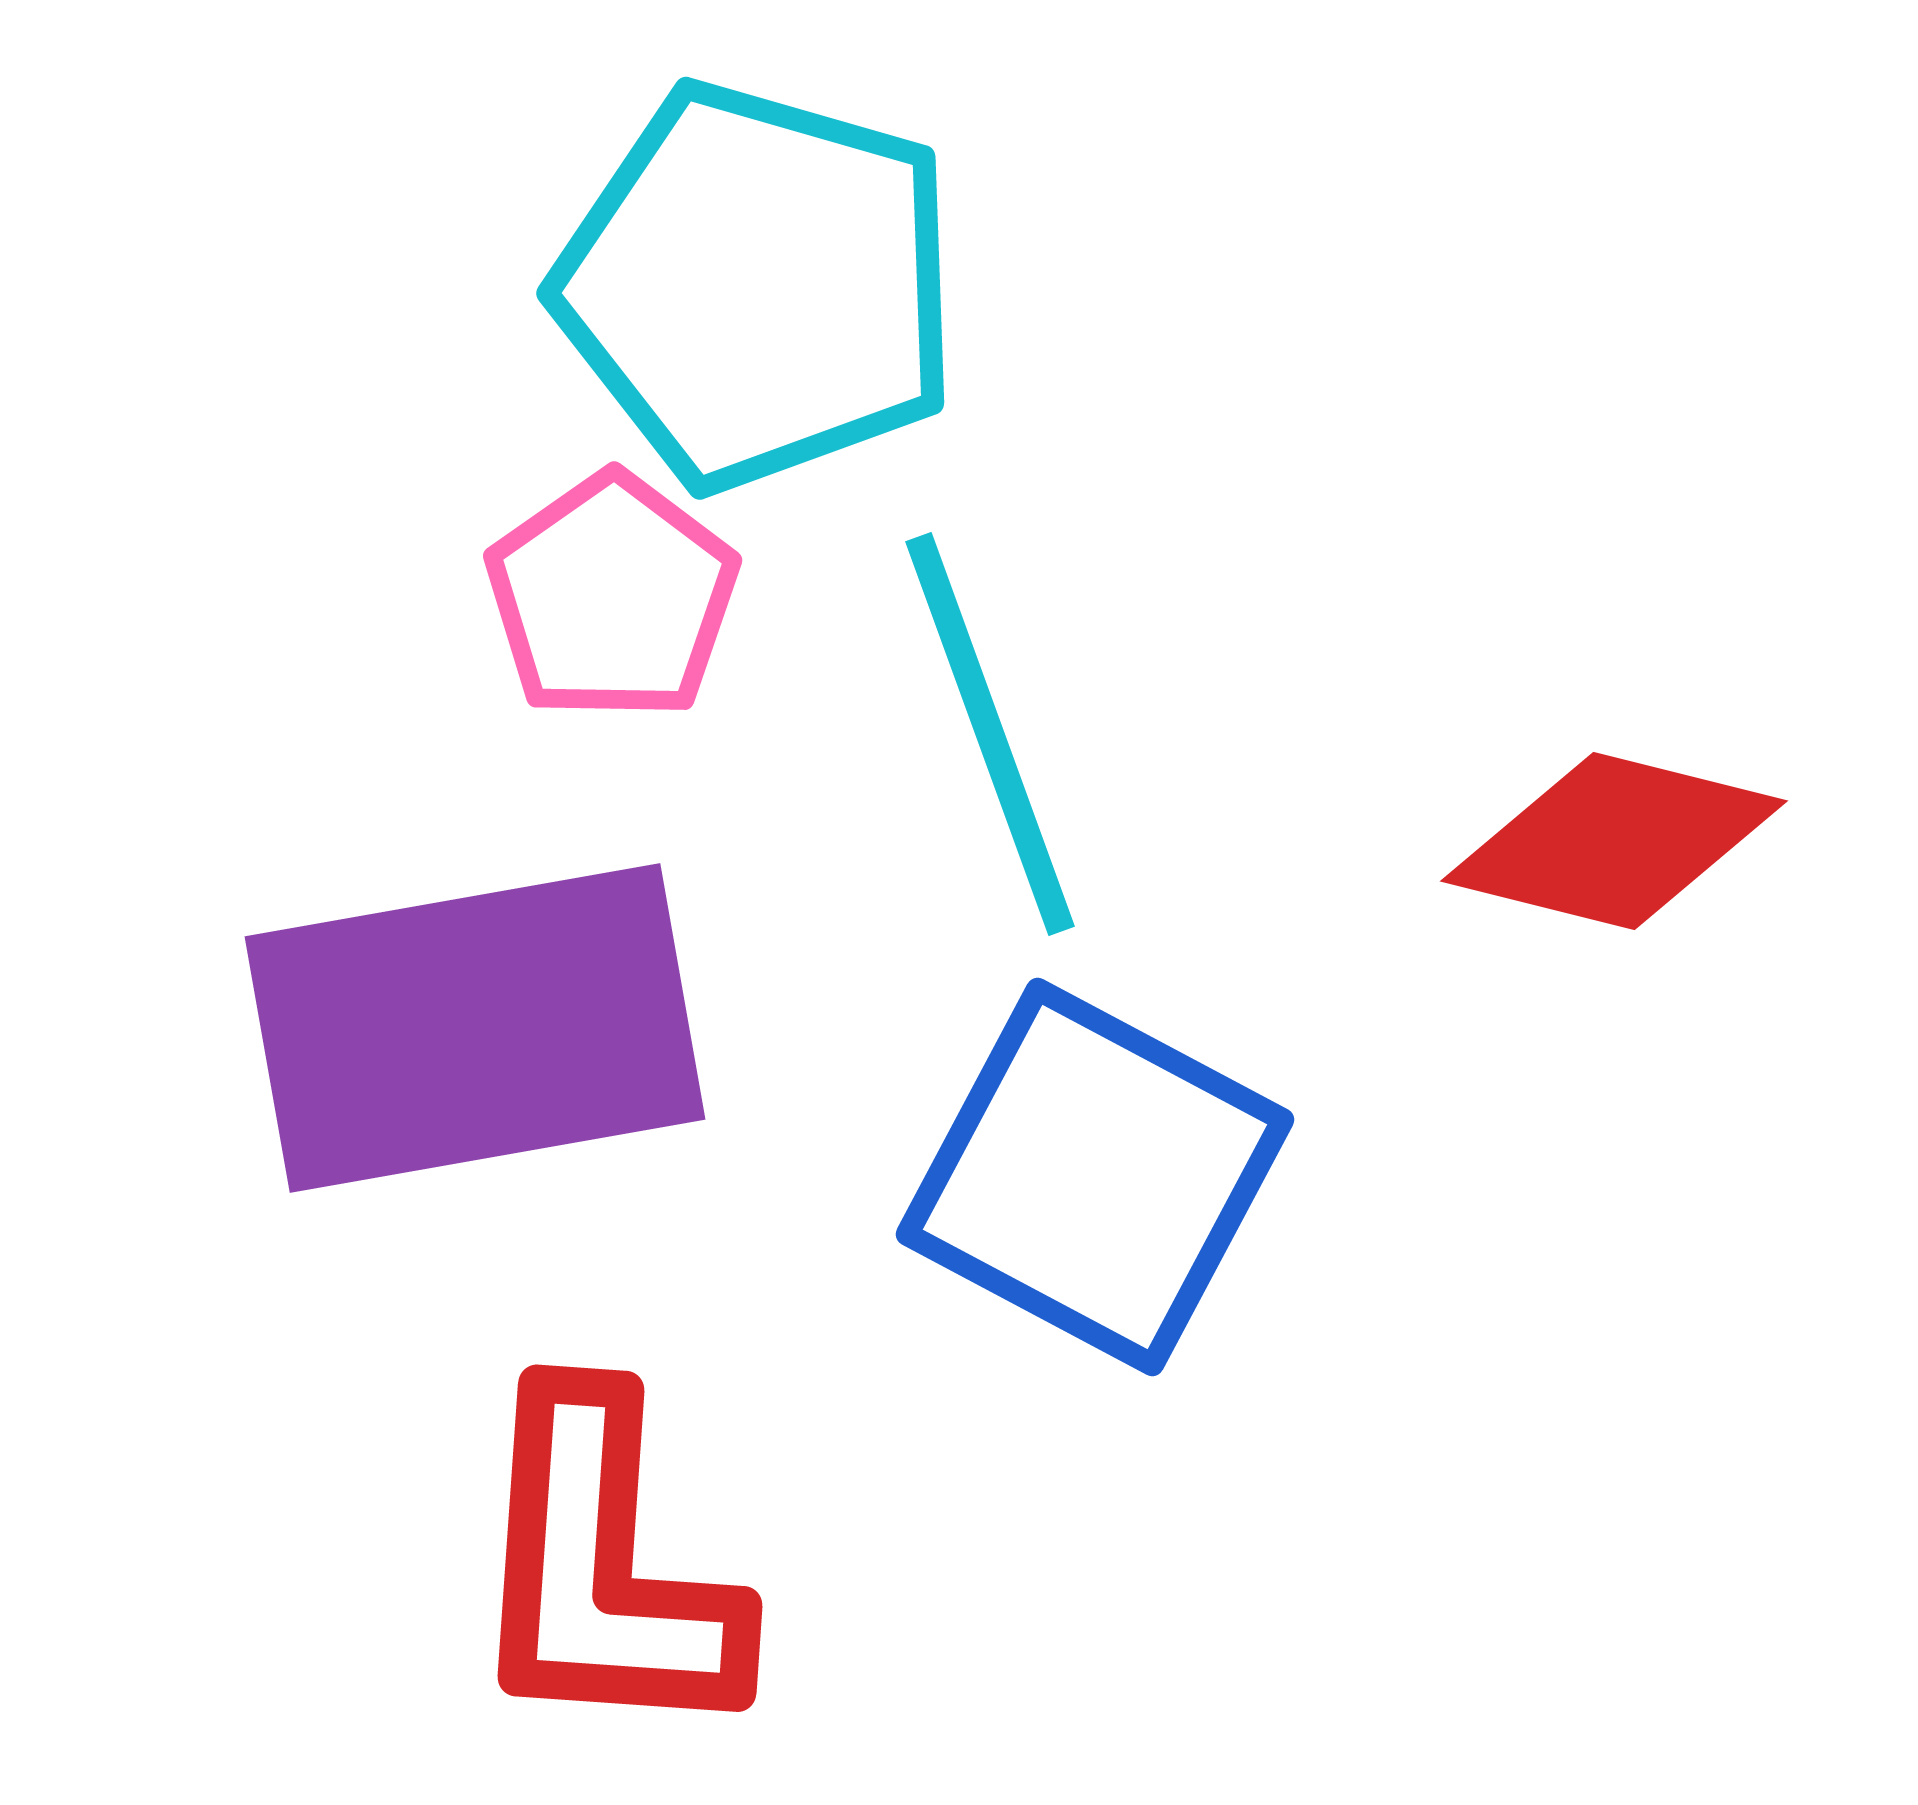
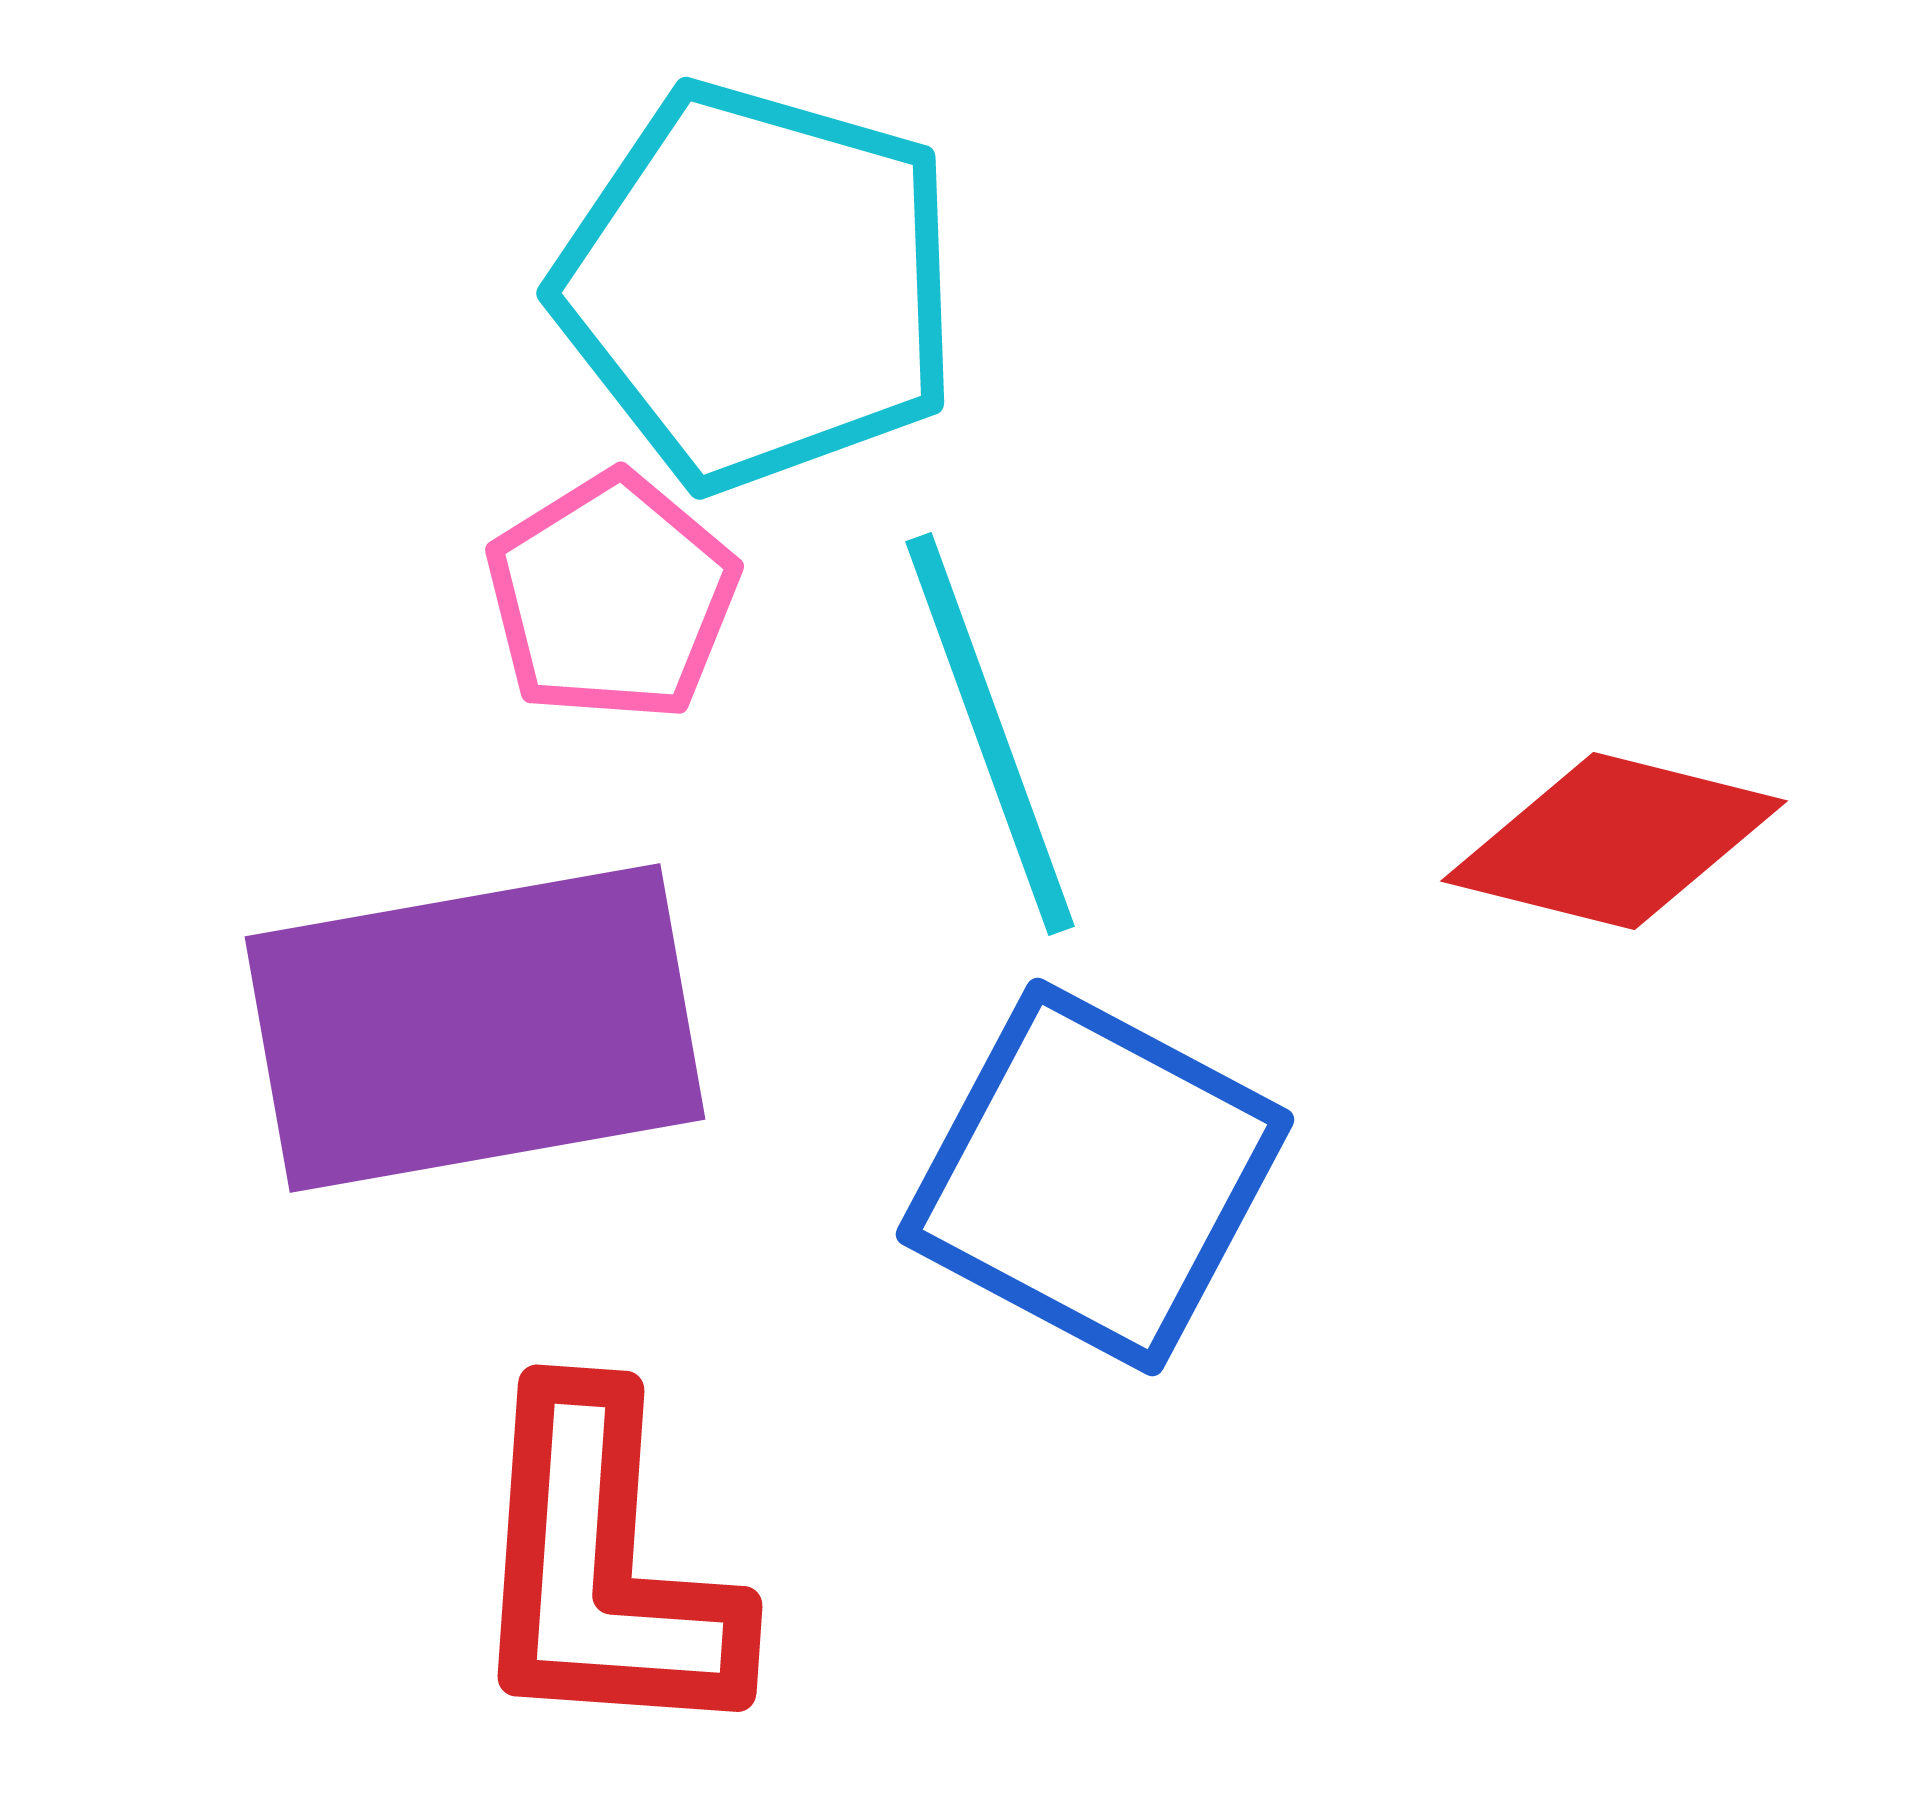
pink pentagon: rotated 3 degrees clockwise
